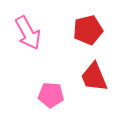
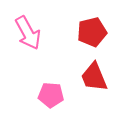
red pentagon: moved 4 px right, 2 px down
